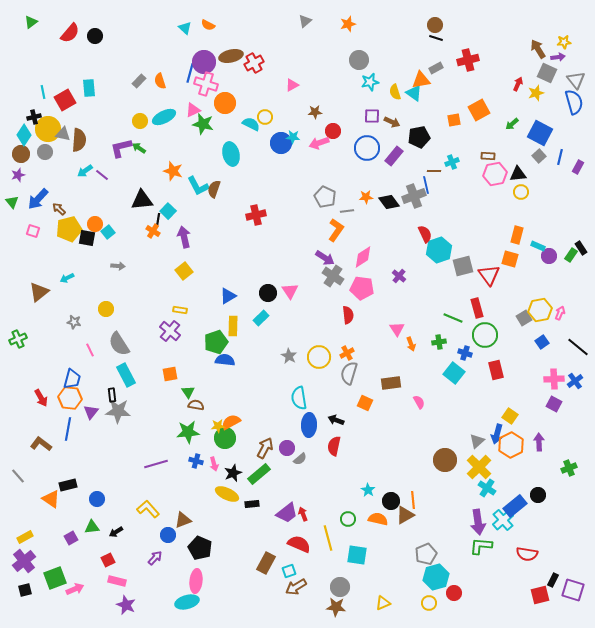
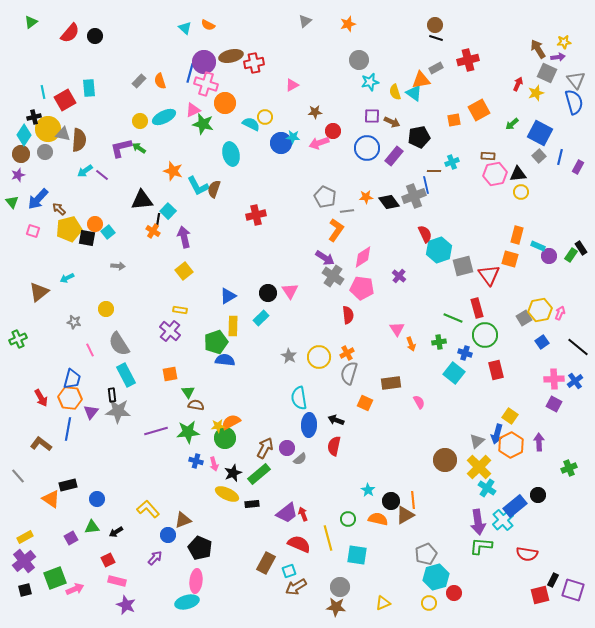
red cross at (254, 63): rotated 18 degrees clockwise
purple line at (156, 464): moved 33 px up
